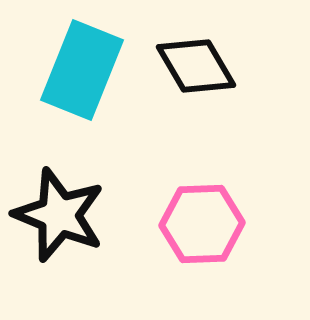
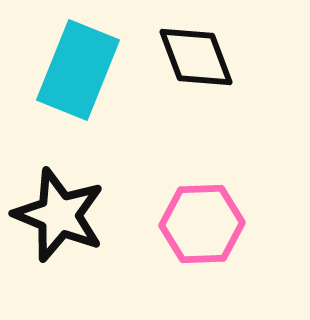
black diamond: moved 9 px up; rotated 10 degrees clockwise
cyan rectangle: moved 4 px left
